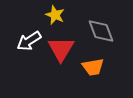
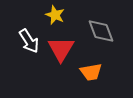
white arrow: rotated 90 degrees counterclockwise
orange trapezoid: moved 2 px left, 5 px down
